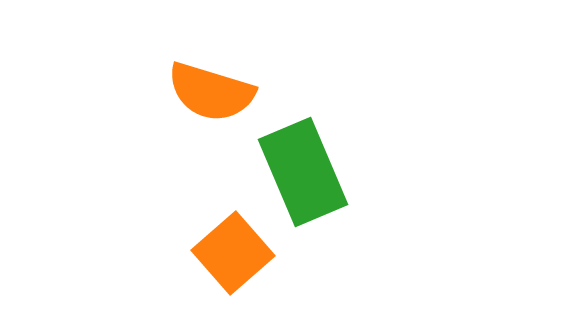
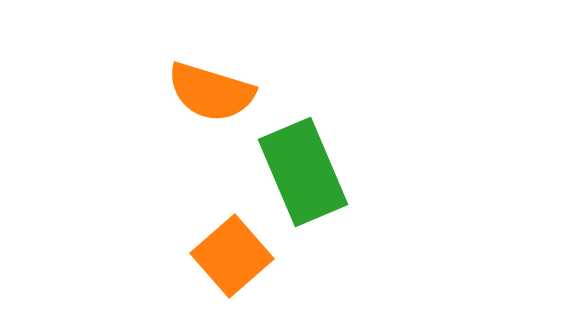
orange square: moved 1 px left, 3 px down
